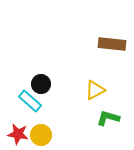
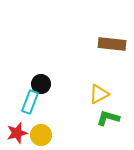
yellow triangle: moved 4 px right, 4 px down
cyan rectangle: moved 1 px down; rotated 70 degrees clockwise
red star: moved 1 px left, 1 px up; rotated 25 degrees counterclockwise
